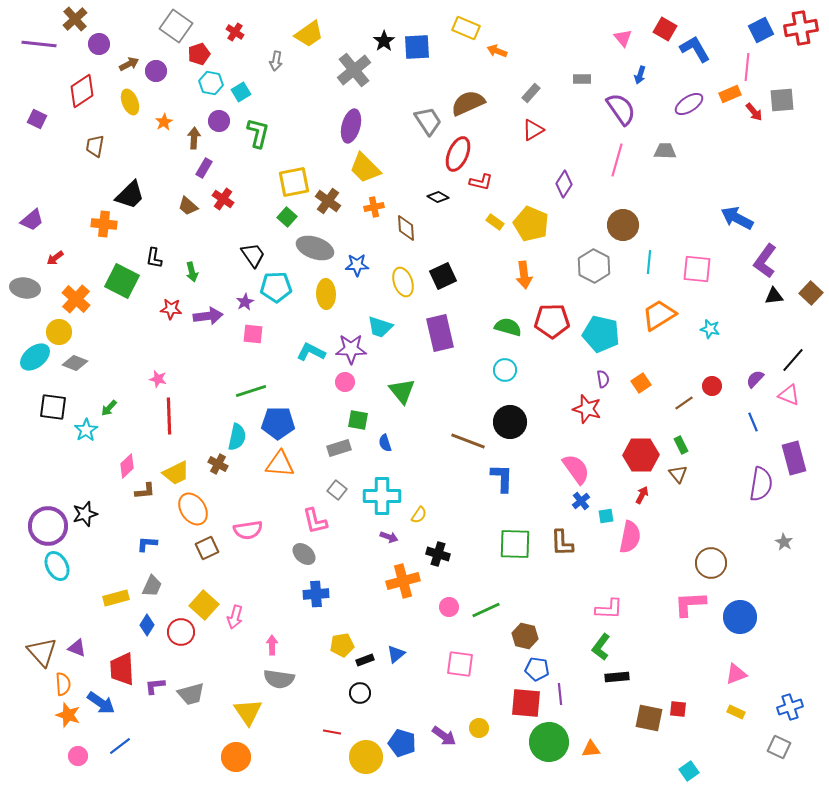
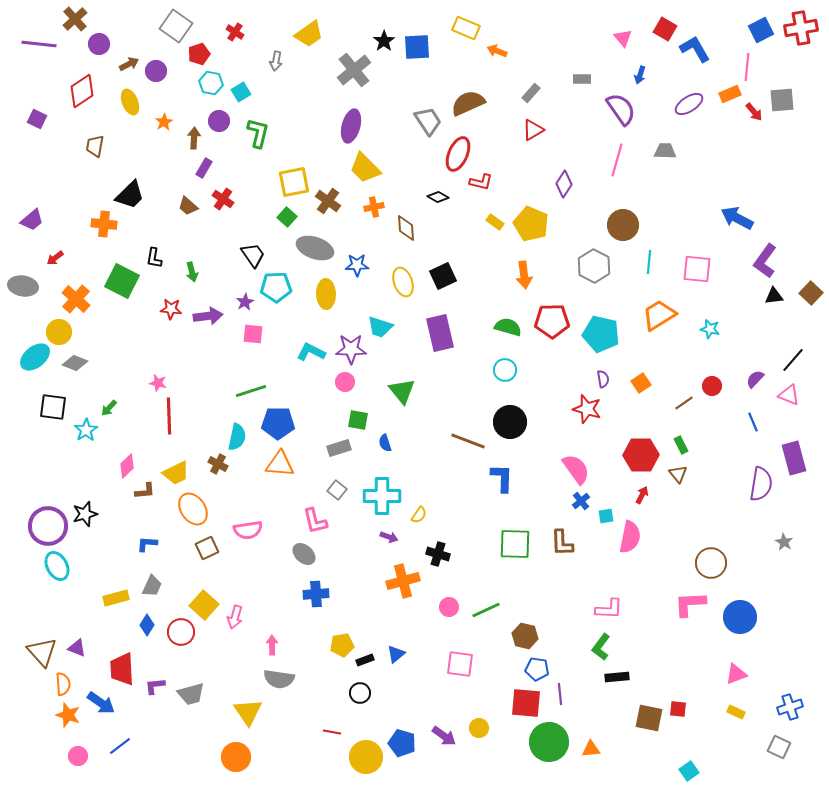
gray ellipse at (25, 288): moved 2 px left, 2 px up
pink star at (158, 379): moved 4 px down
